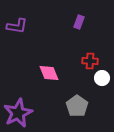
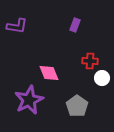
purple rectangle: moved 4 px left, 3 px down
purple star: moved 11 px right, 13 px up
